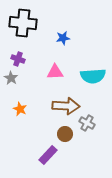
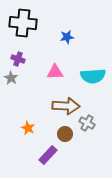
blue star: moved 4 px right, 1 px up
orange star: moved 8 px right, 19 px down
